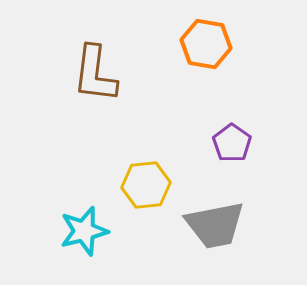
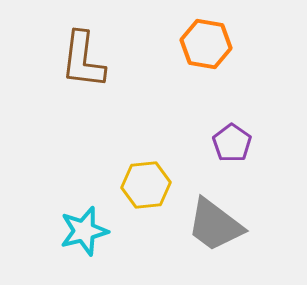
brown L-shape: moved 12 px left, 14 px up
gray trapezoid: rotated 48 degrees clockwise
